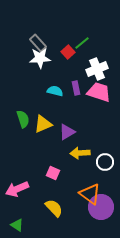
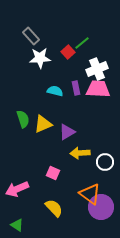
gray rectangle: moved 7 px left, 7 px up
pink trapezoid: moved 1 px left, 3 px up; rotated 15 degrees counterclockwise
